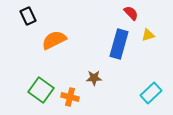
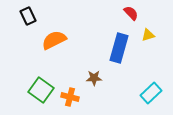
blue rectangle: moved 4 px down
